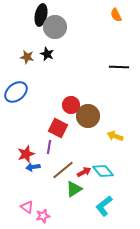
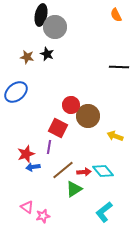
red arrow: rotated 24 degrees clockwise
cyan L-shape: moved 6 px down
